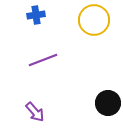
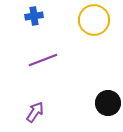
blue cross: moved 2 px left, 1 px down
purple arrow: rotated 105 degrees counterclockwise
